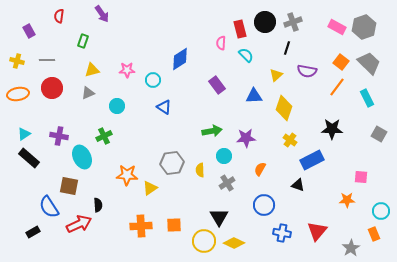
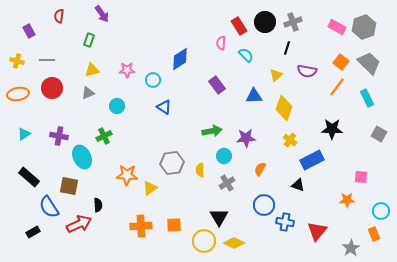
red rectangle at (240, 29): moved 1 px left, 3 px up; rotated 18 degrees counterclockwise
green rectangle at (83, 41): moved 6 px right, 1 px up
black rectangle at (29, 158): moved 19 px down
blue cross at (282, 233): moved 3 px right, 11 px up
